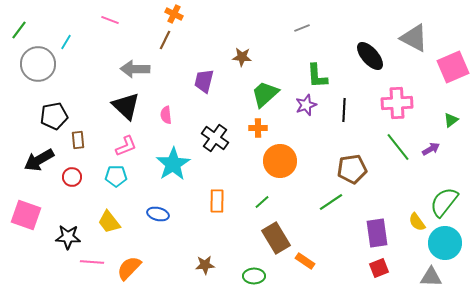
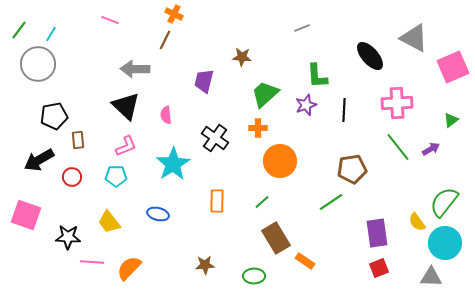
cyan line at (66, 42): moved 15 px left, 8 px up
